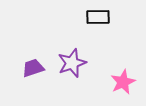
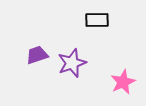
black rectangle: moved 1 px left, 3 px down
purple trapezoid: moved 4 px right, 13 px up
